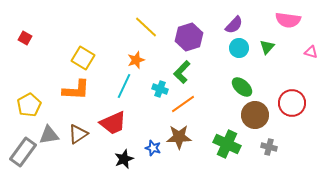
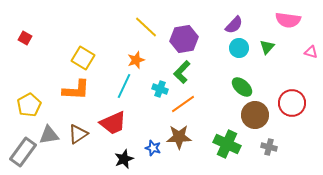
purple hexagon: moved 5 px left, 2 px down; rotated 8 degrees clockwise
